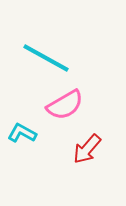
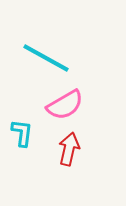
cyan L-shape: rotated 68 degrees clockwise
red arrow: moved 18 px left; rotated 152 degrees clockwise
